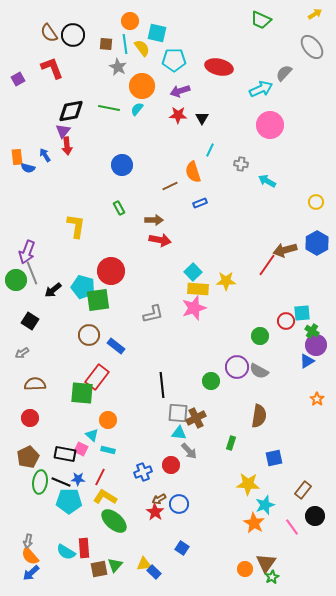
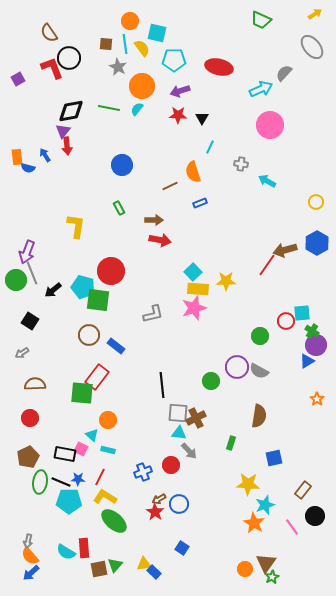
black circle at (73, 35): moved 4 px left, 23 px down
cyan line at (210, 150): moved 3 px up
green square at (98, 300): rotated 15 degrees clockwise
